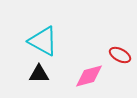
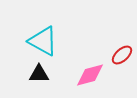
red ellipse: moved 2 px right; rotated 70 degrees counterclockwise
pink diamond: moved 1 px right, 1 px up
